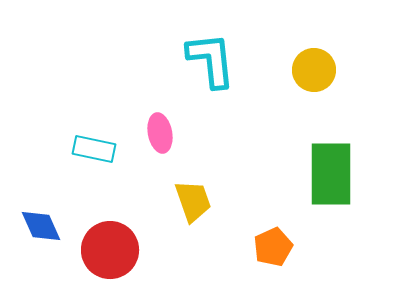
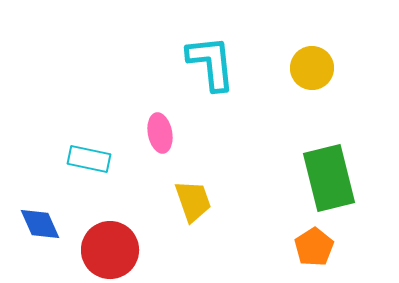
cyan L-shape: moved 3 px down
yellow circle: moved 2 px left, 2 px up
cyan rectangle: moved 5 px left, 10 px down
green rectangle: moved 2 px left, 4 px down; rotated 14 degrees counterclockwise
blue diamond: moved 1 px left, 2 px up
orange pentagon: moved 41 px right; rotated 9 degrees counterclockwise
